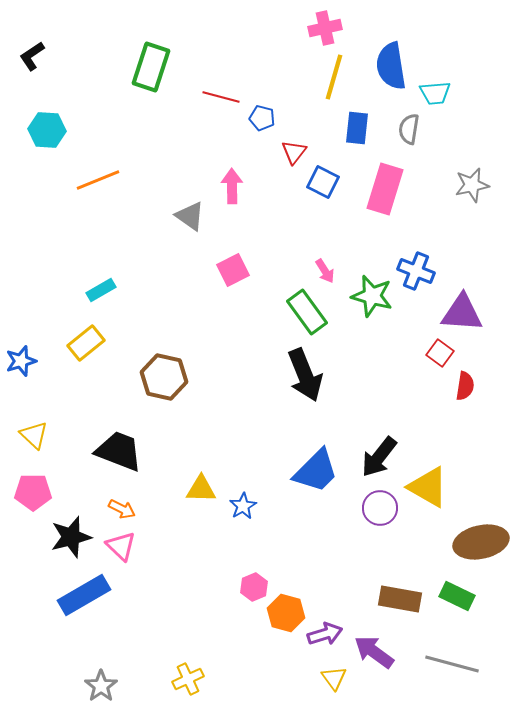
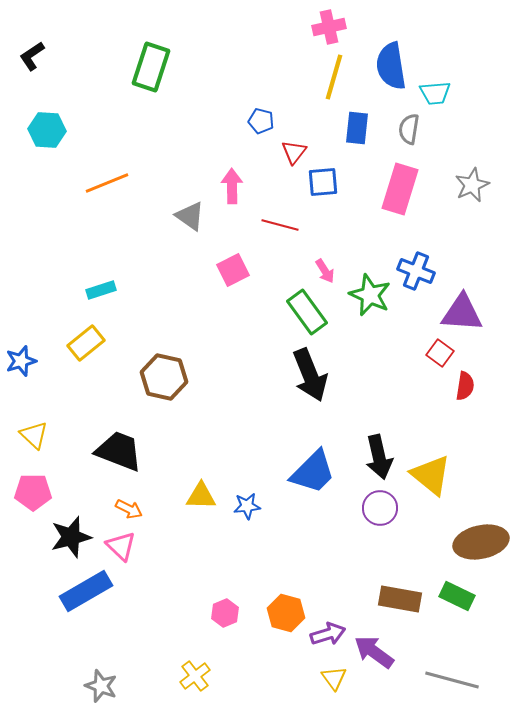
pink cross at (325, 28): moved 4 px right, 1 px up
red line at (221, 97): moved 59 px right, 128 px down
blue pentagon at (262, 118): moved 1 px left, 3 px down
orange line at (98, 180): moved 9 px right, 3 px down
blue square at (323, 182): rotated 32 degrees counterclockwise
gray star at (472, 185): rotated 12 degrees counterclockwise
pink rectangle at (385, 189): moved 15 px right
cyan rectangle at (101, 290): rotated 12 degrees clockwise
green star at (372, 296): moved 2 px left, 1 px up; rotated 9 degrees clockwise
black arrow at (305, 375): moved 5 px right
black arrow at (379, 457): rotated 51 degrees counterclockwise
blue trapezoid at (316, 471): moved 3 px left, 1 px down
yellow triangle at (428, 487): moved 3 px right, 12 px up; rotated 9 degrees clockwise
yellow triangle at (201, 489): moved 7 px down
blue star at (243, 506): moved 4 px right; rotated 24 degrees clockwise
orange arrow at (122, 509): moved 7 px right
pink hexagon at (254, 587): moved 29 px left, 26 px down
blue rectangle at (84, 595): moved 2 px right, 4 px up
purple arrow at (325, 634): moved 3 px right
gray line at (452, 664): moved 16 px down
yellow cross at (188, 679): moved 7 px right, 3 px up; rotated 12 degrees counterclockwise
gray star at (101, 686): rotated 16 degrees counterclockwise
